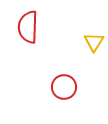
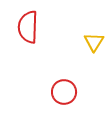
red circle: moved 5 px down
